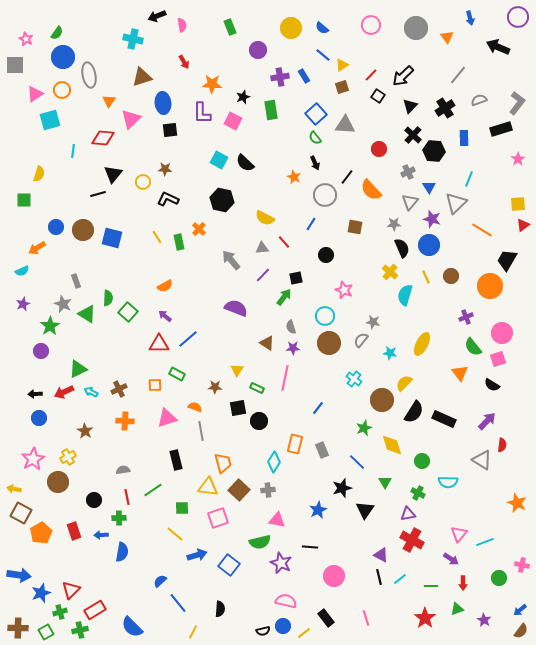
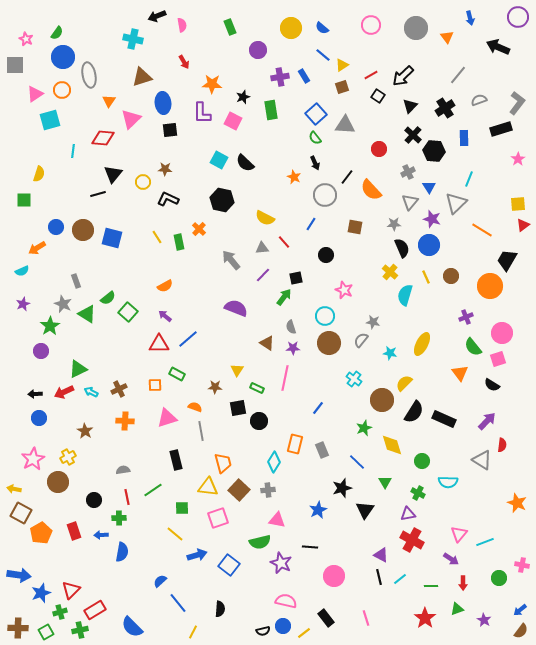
red line at (371, 75): rotated 16 degrees clockwise
green semicircle at (108, 298): rotated 49 degrees clockwise
